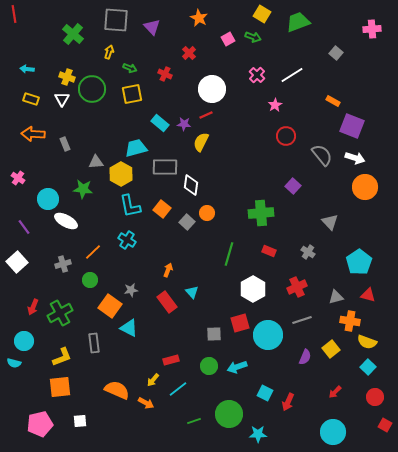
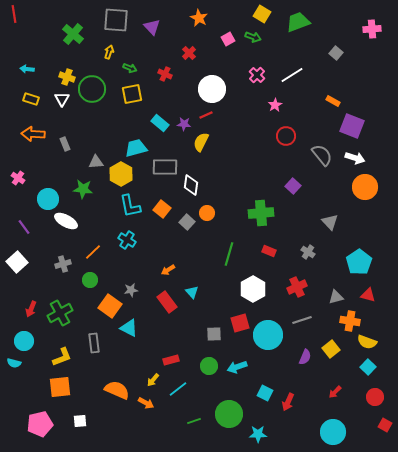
orange arrow at (168, 270): rotated 144 degrees counterclockwise
red arrow at (33, 307): moved 2 px left, 2 px down
